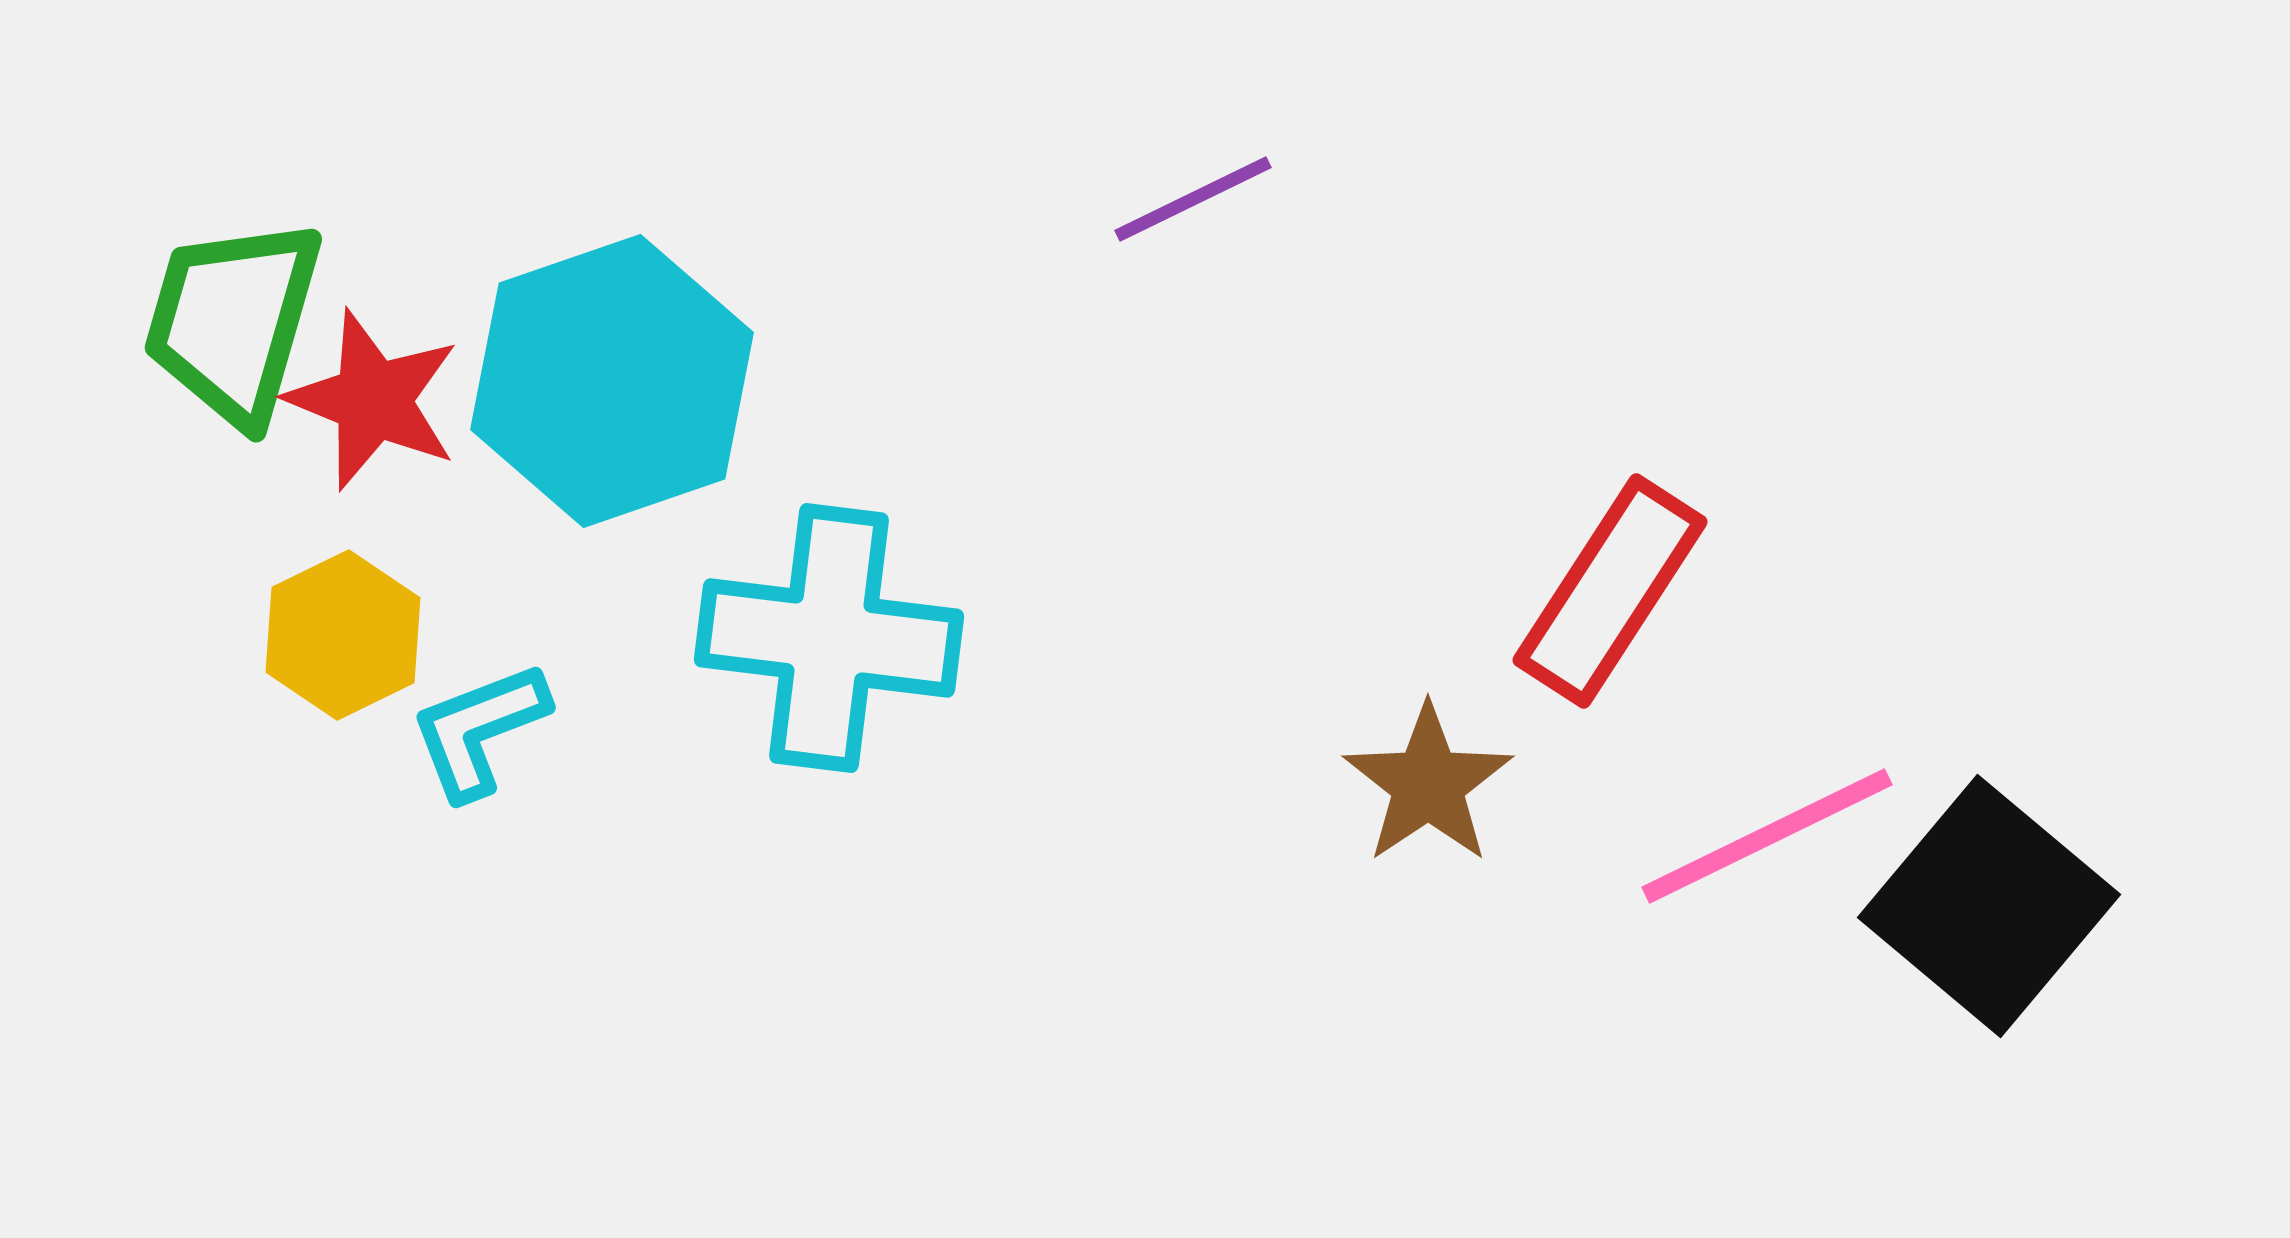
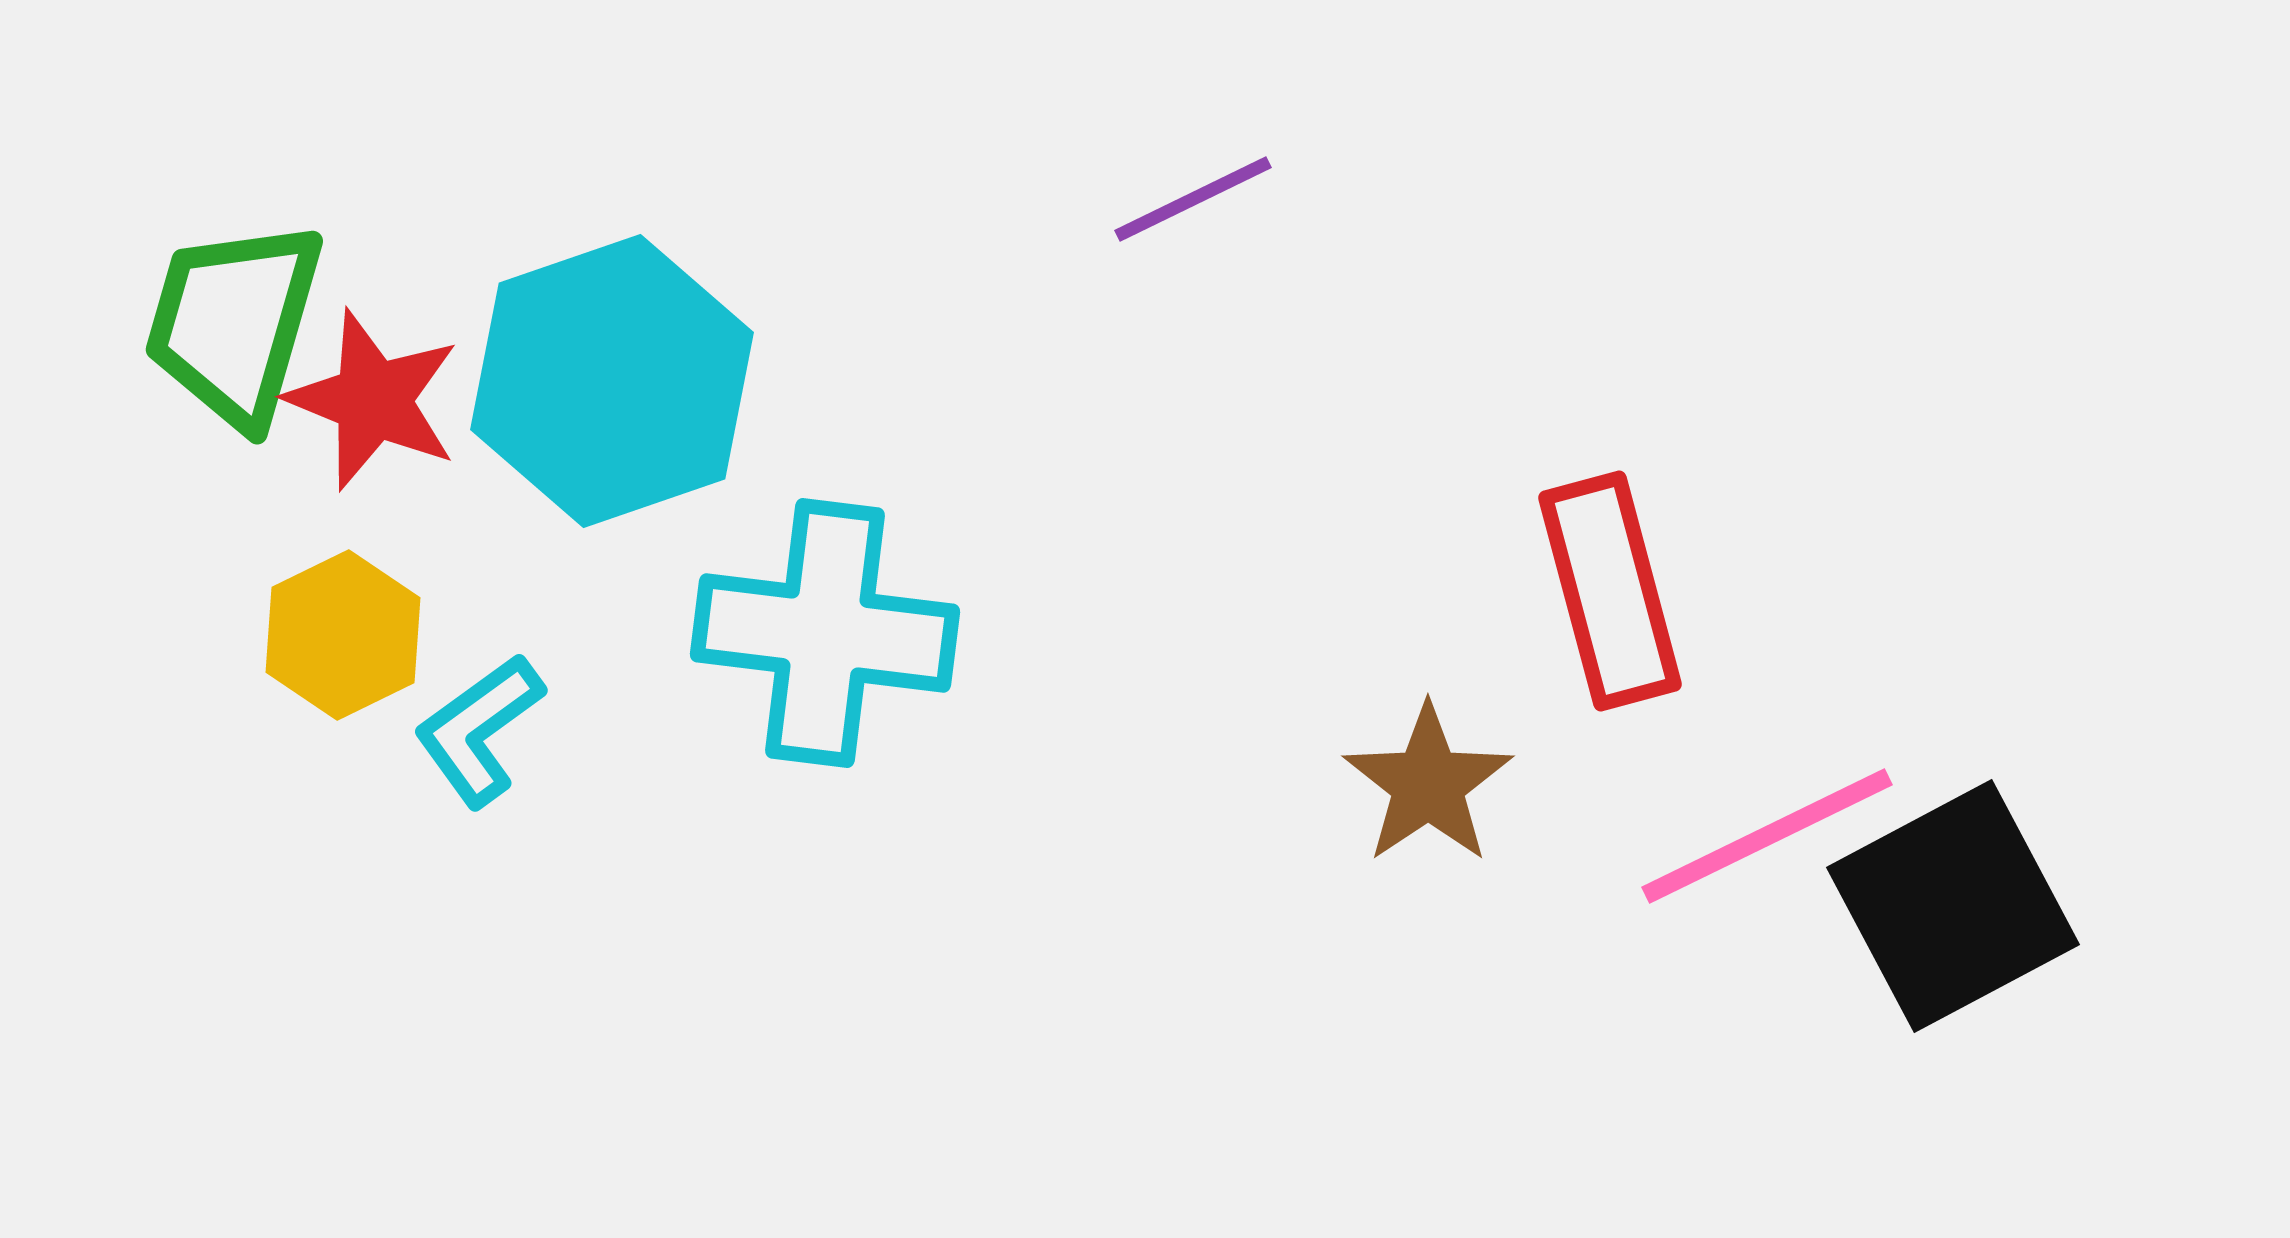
green trapezoid: moved 1 px right, 2 px down
red rectangle: rotated 48 degrees counterclockwise
cyan cross: moved 4 px left, 5 px up
cyan L-shape: rotated 15 degrees counterclockwise
black square: moved 36 px left; rotated 22 degrees clockwise
